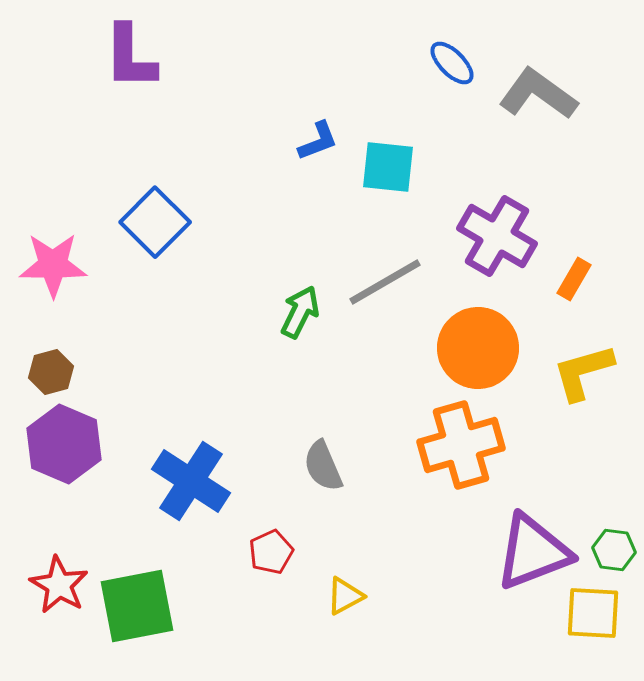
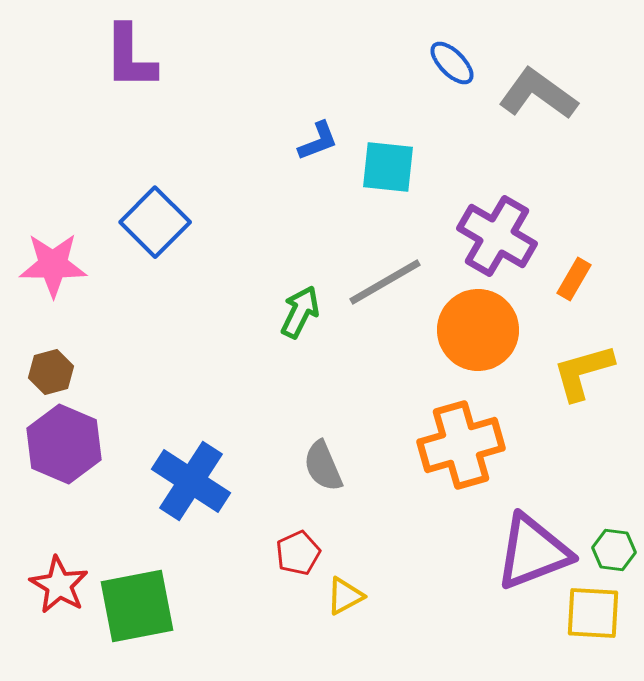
orange circle: moved 18 px up
red pentagon: moved 27 px right, 1 px down
